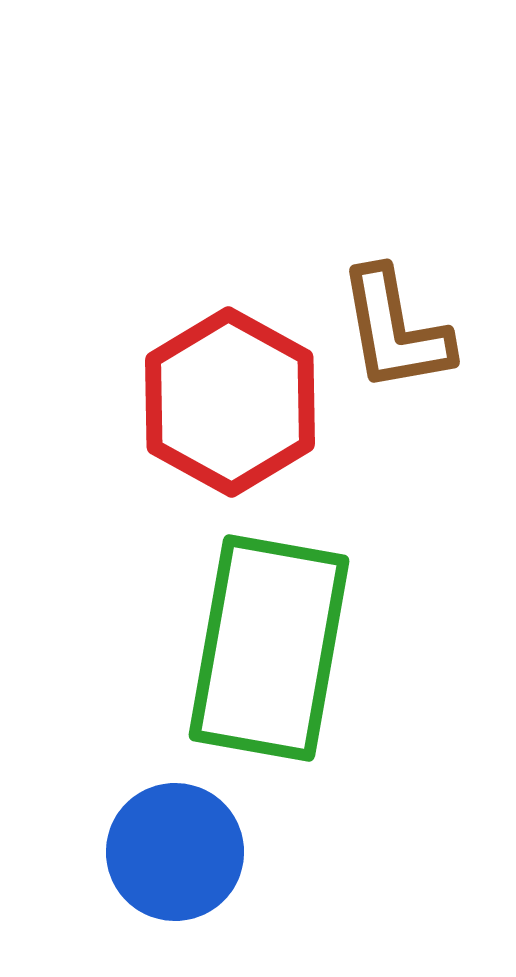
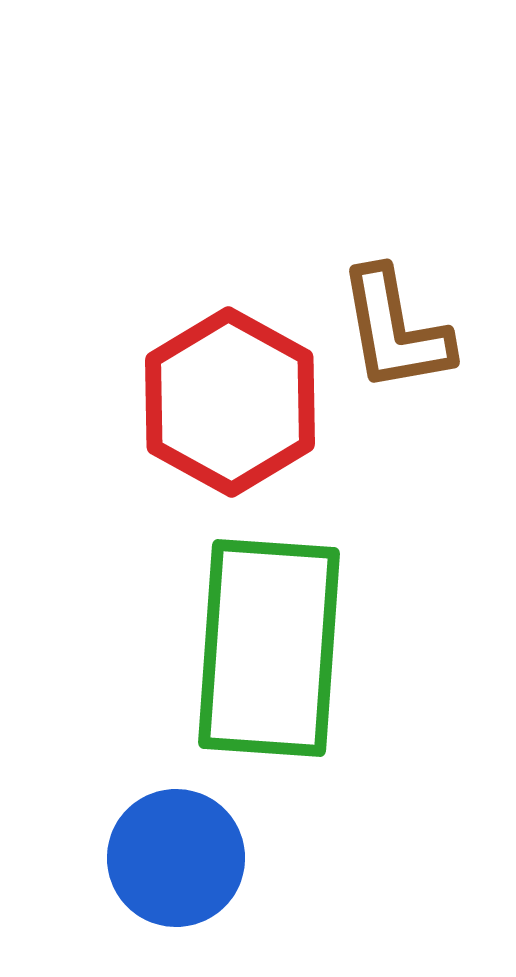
green rectangle: rotated 6 degrees counterclockwise
blue circle: moved 1 px right, 6 px down
